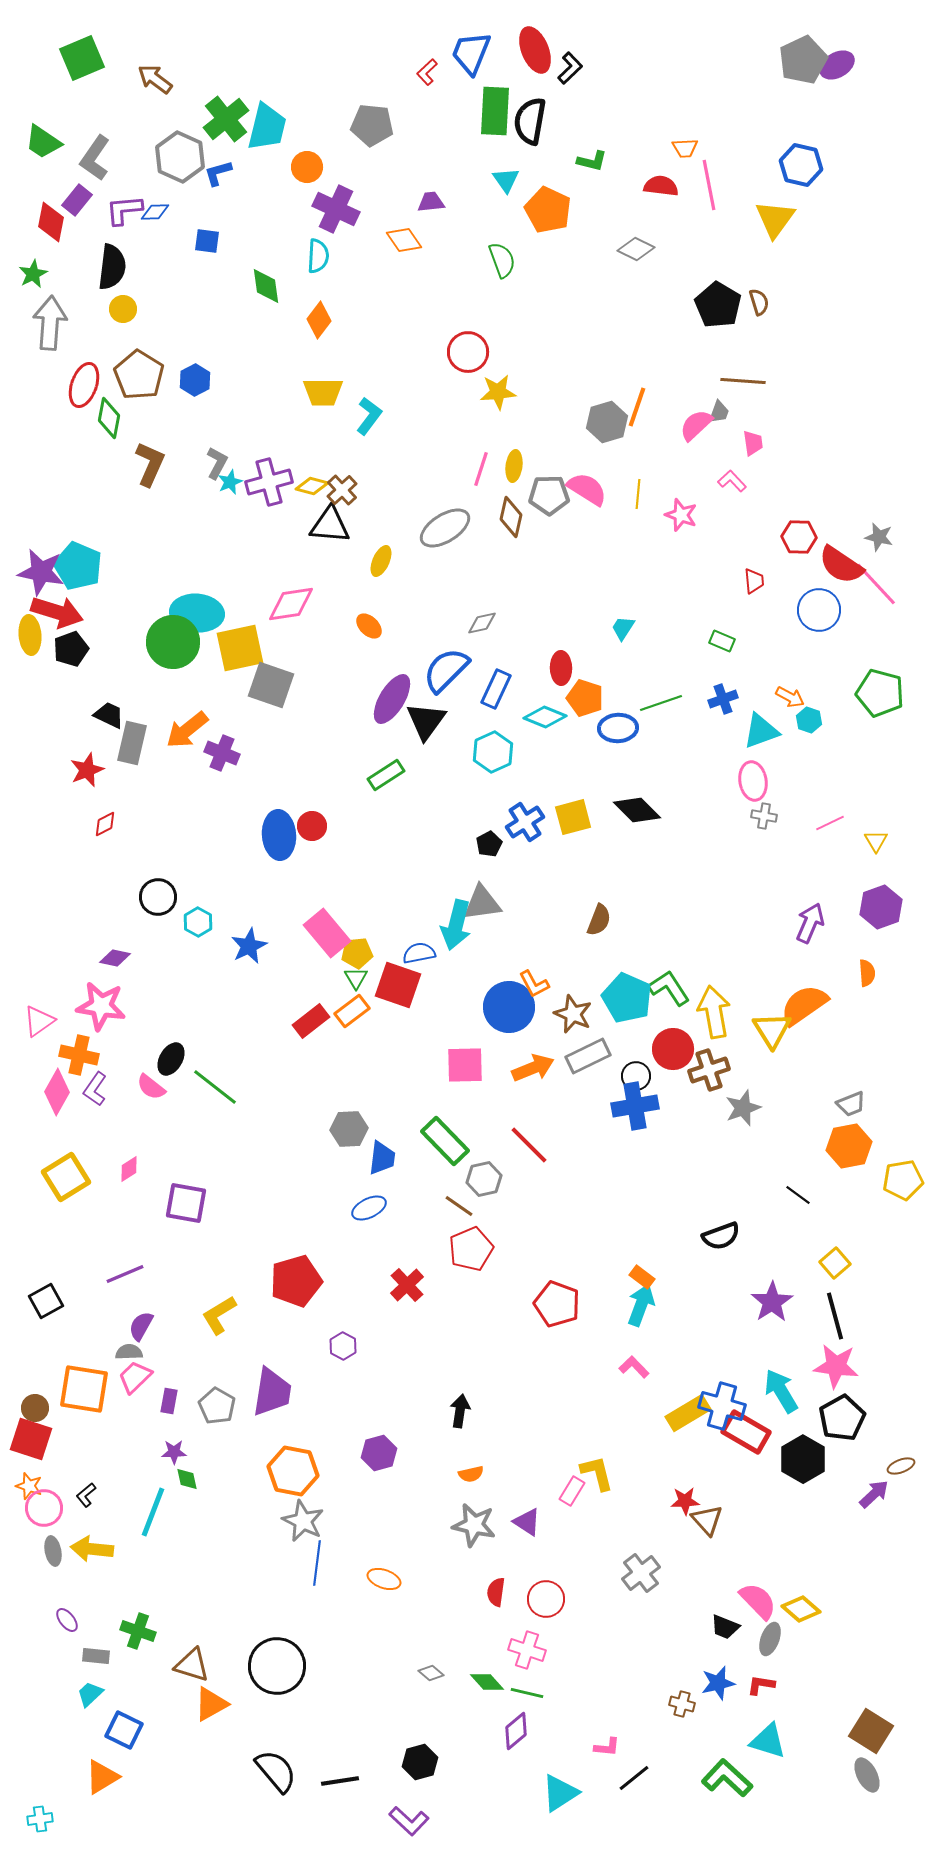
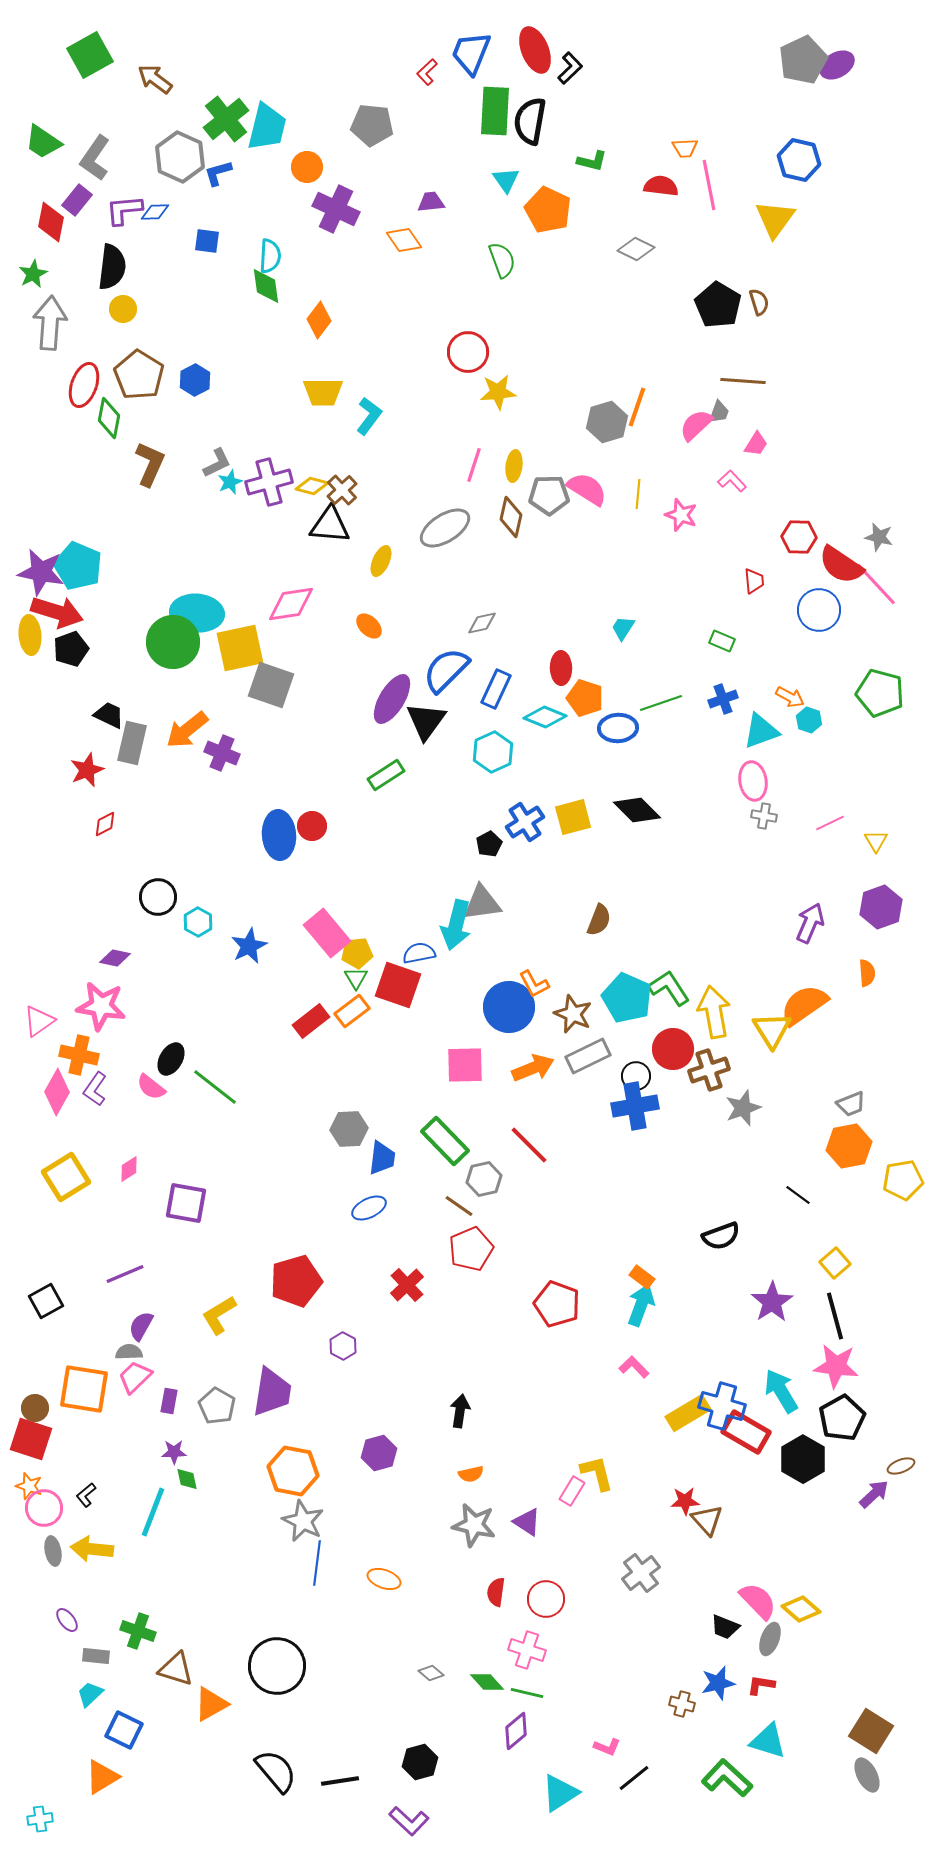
green square at (82, 58): moved 8 px right, 3 px up; rotated 6 degrees counterclockwise
blue hexagon at (801, 165): moved 2 px left, 5 px up
cyan semicircle at (318, 256): moved 48 px left
pink trapezoid at (753, 443): moved 3 px right, 1 px down; rotated 40 degrees clockwise
gray L-shape at (217, 463): rotated 36 degrees clockwise
pink line at (481, 469): moved 7 px left, 4 px up
brown triangle at (192, 1665): moved 16 px left, 4 px down
pink L-shape at (607, 1747): rotated 16 degrees clockwise
